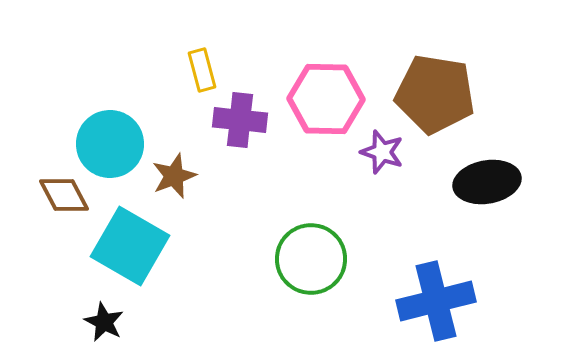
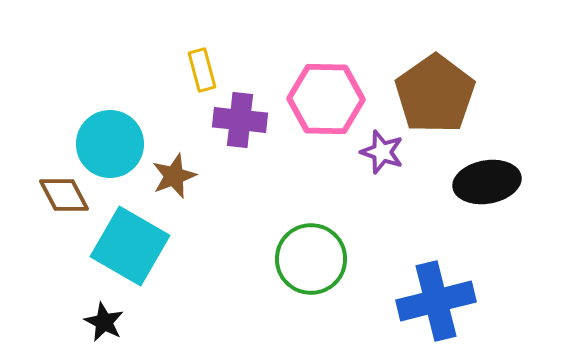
brown pentagon: rotated 28 degrees clockwise
